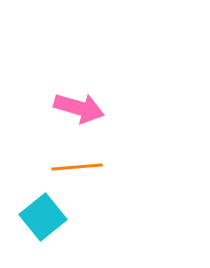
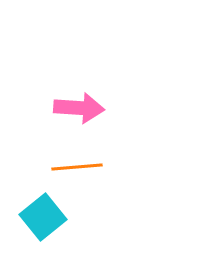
pink arrow: rotated 12 degrees counterclockwise
